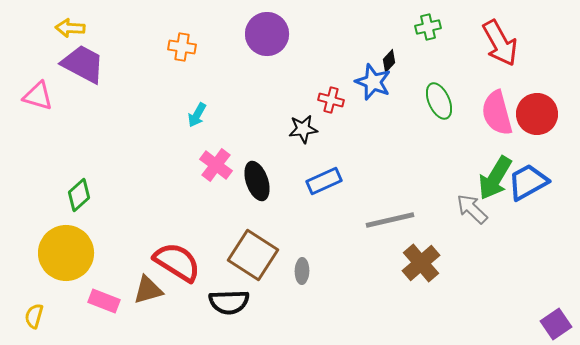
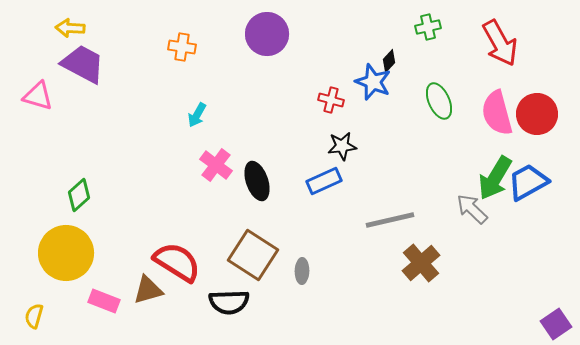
black star: moved 39 px right, 17 px down
